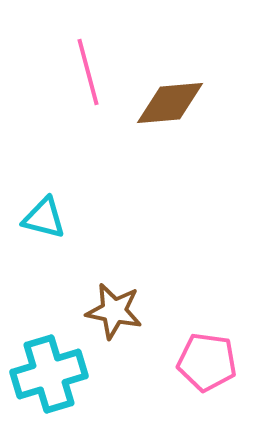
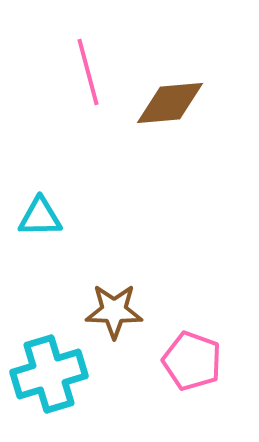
cyan triangle: moved 4 px left, 1 px up; rotated 15 degrees counterclockwise
brown star: rotated 10 degrees counterclockwise
pink pentagon: moved 15 px left, 1 px up; rotated 12 degrees clockwise
